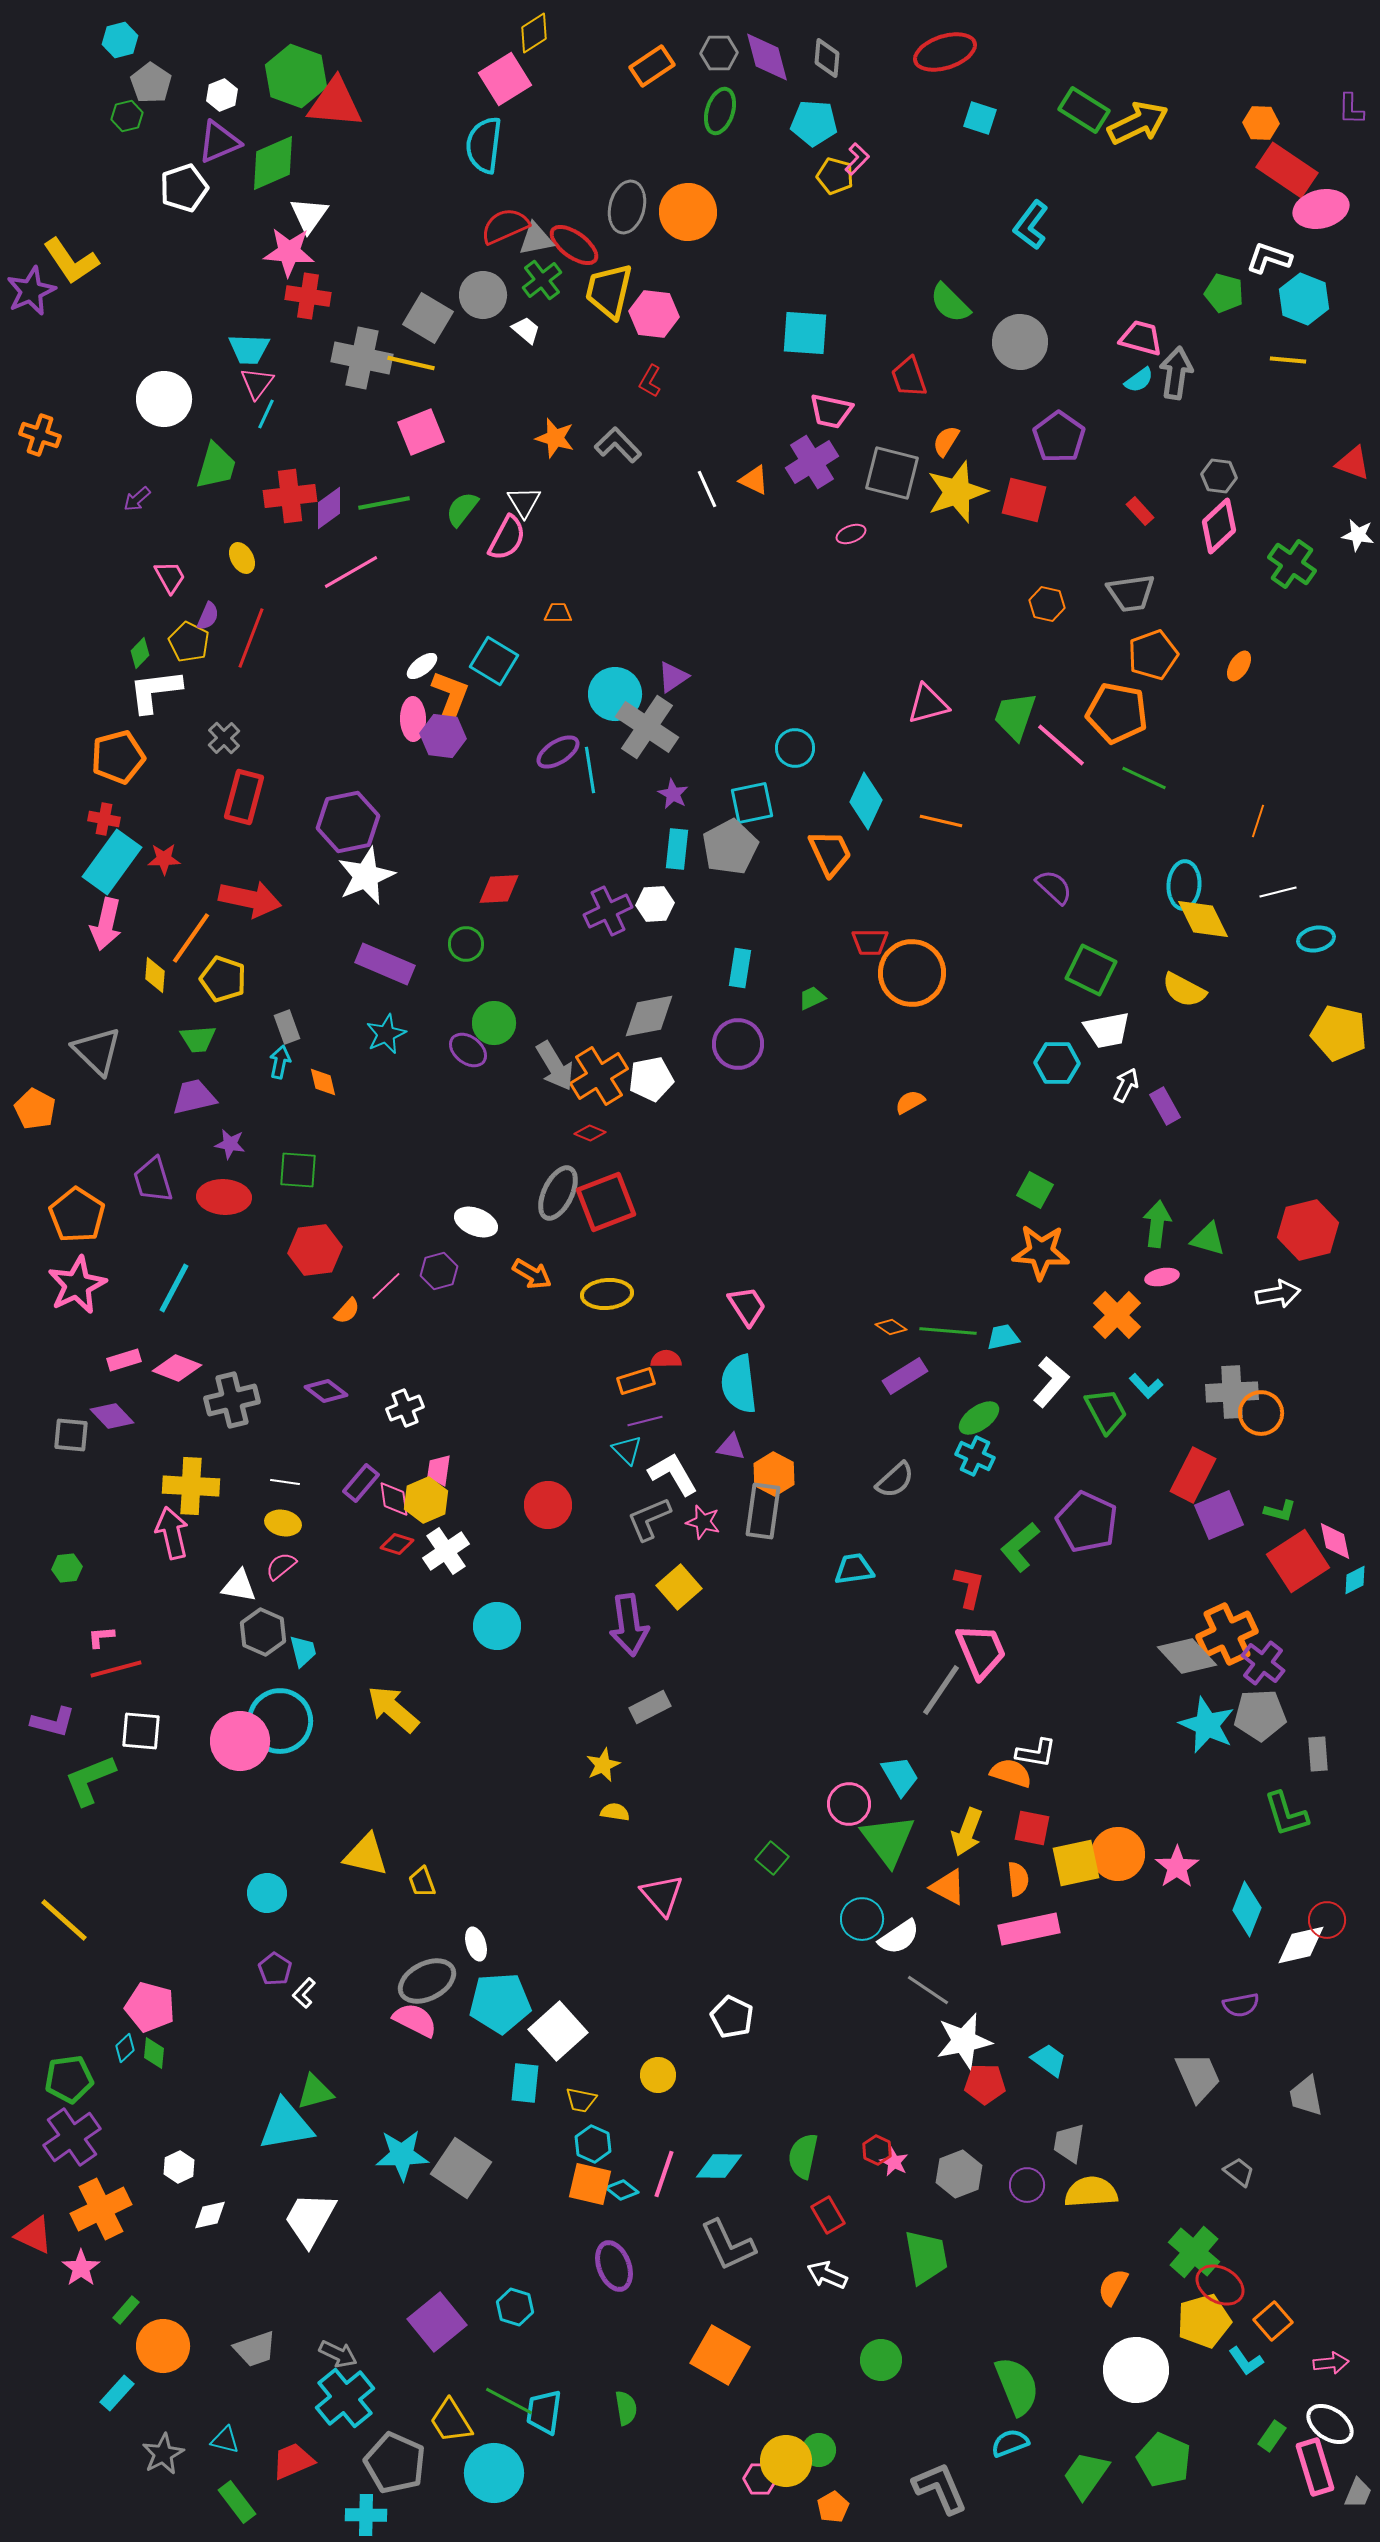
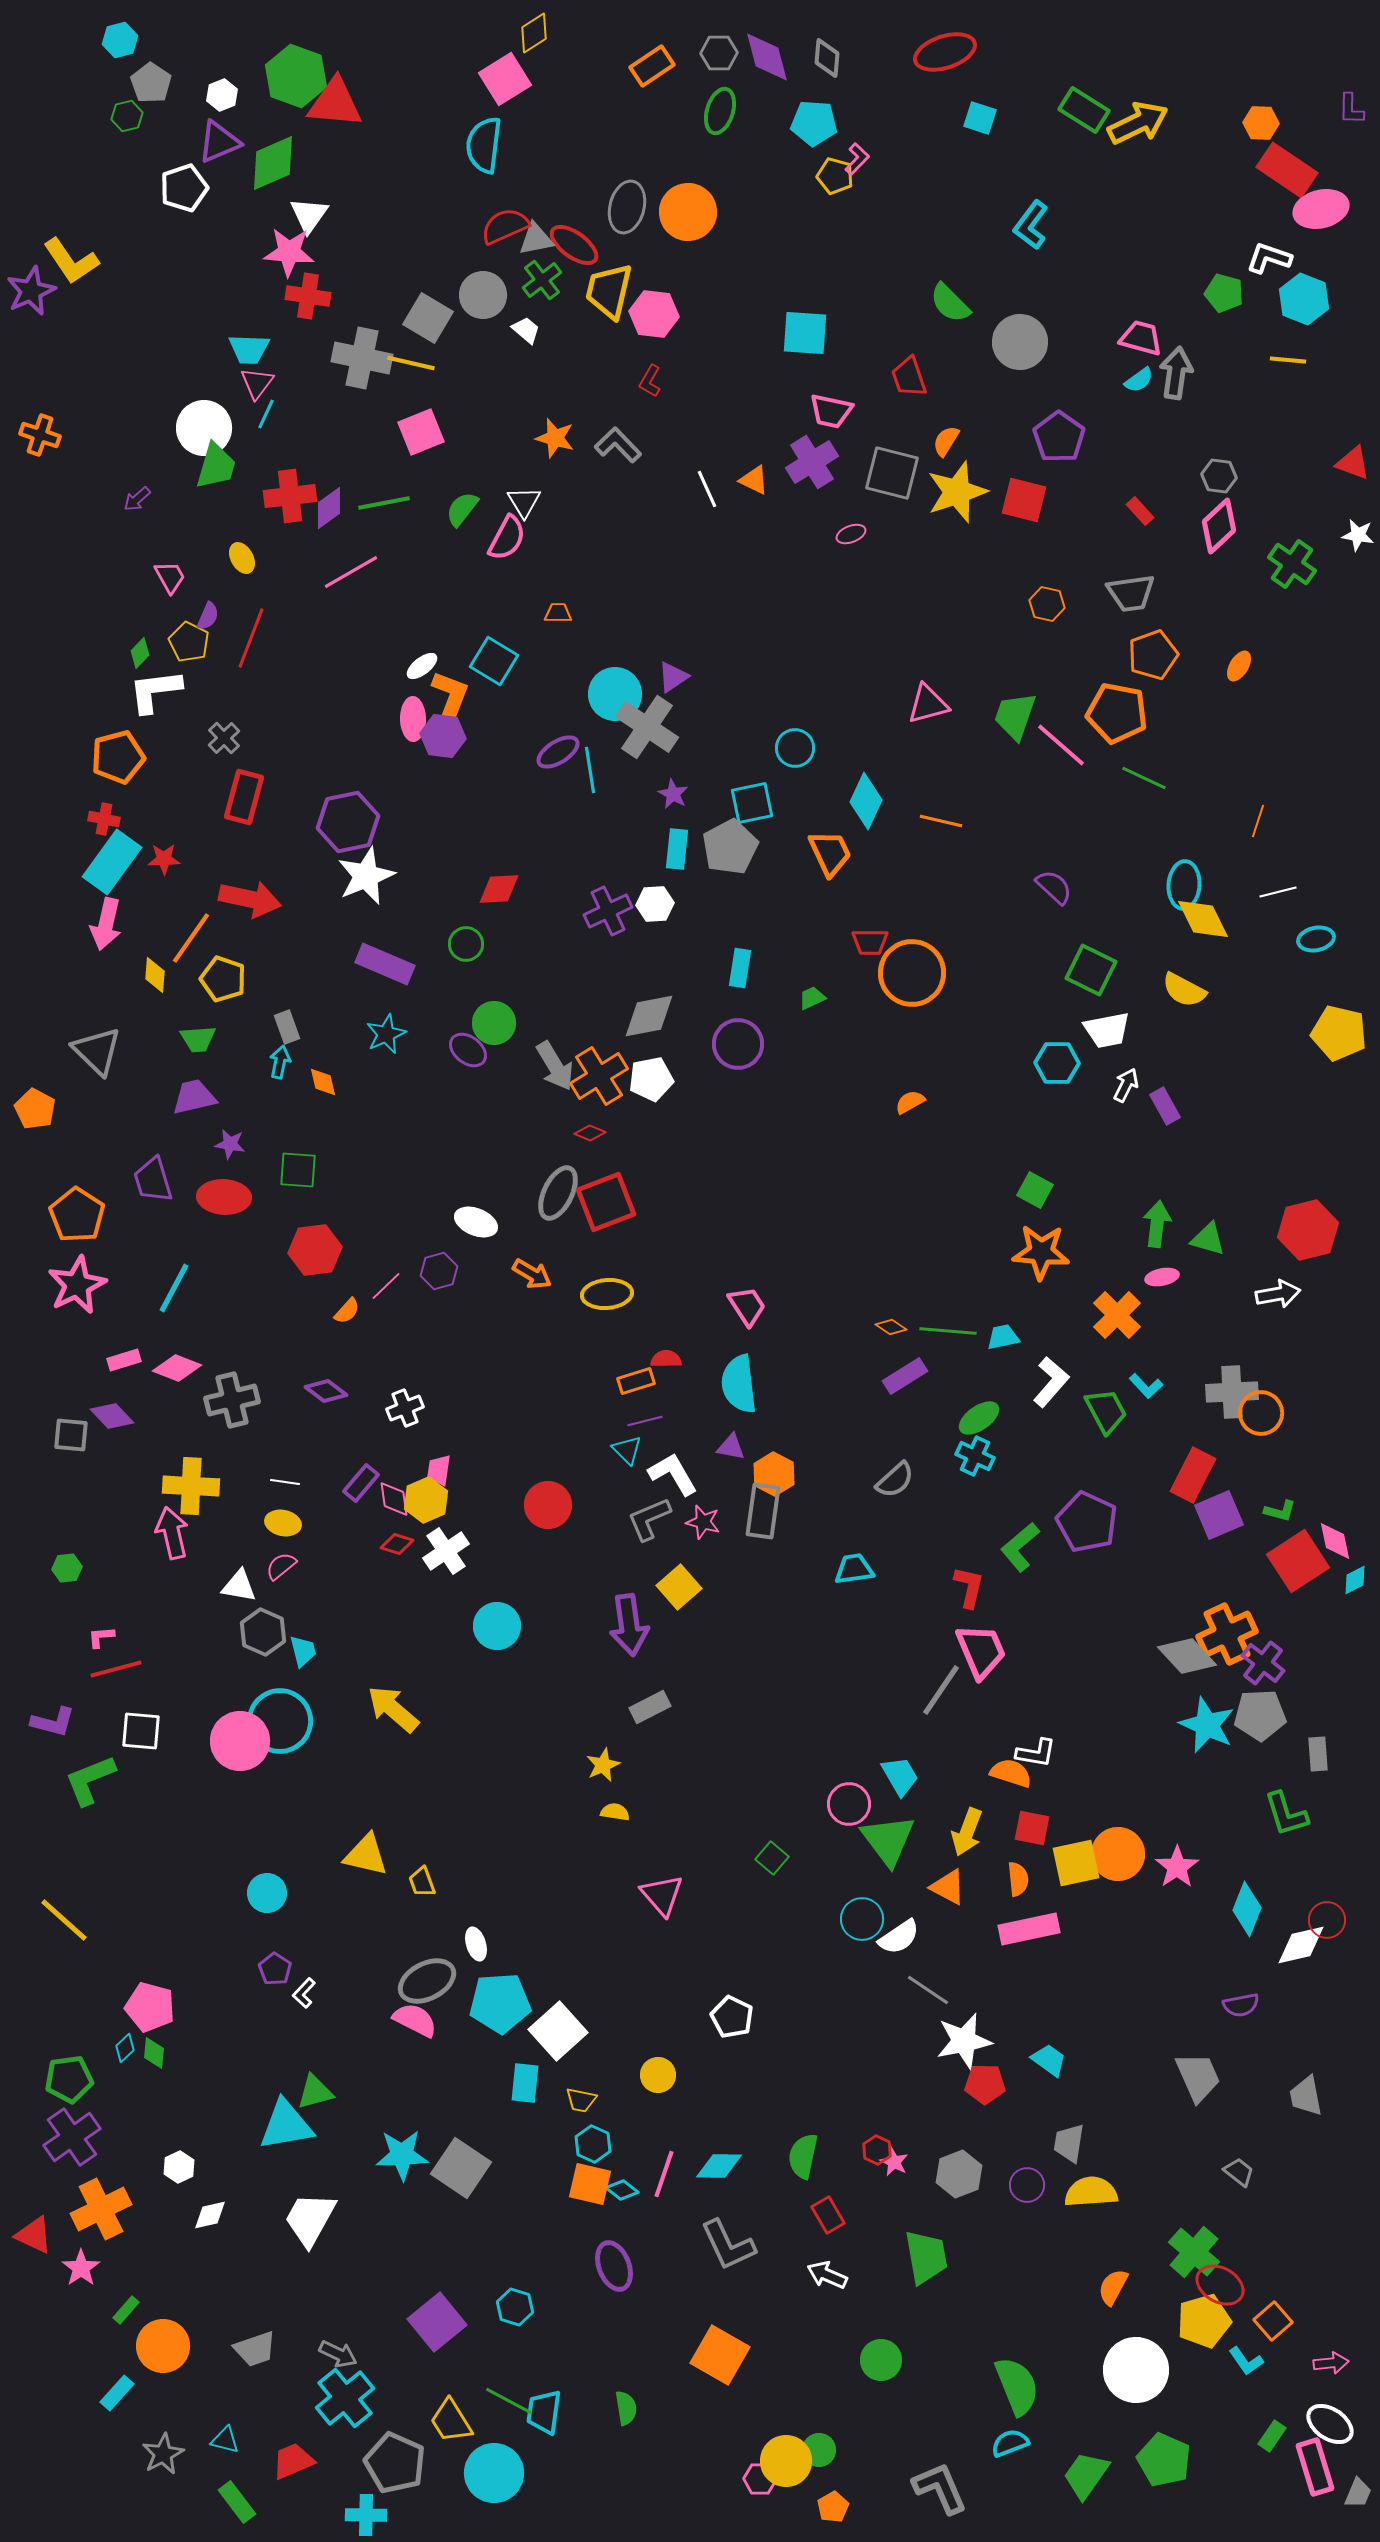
white circle at (164, 399): moved 40 px right, 29 px down
